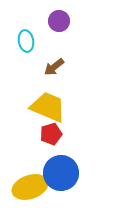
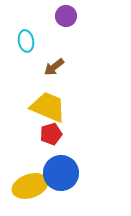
purple circle: moved 7 px right, 5 px up
yellow ellipse: moved 1 px up
